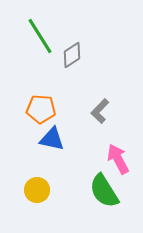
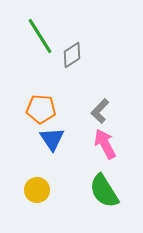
blue triangle: rotated 44 degrees clockwise
pink arrow: moved 13 px left, 15 px up
